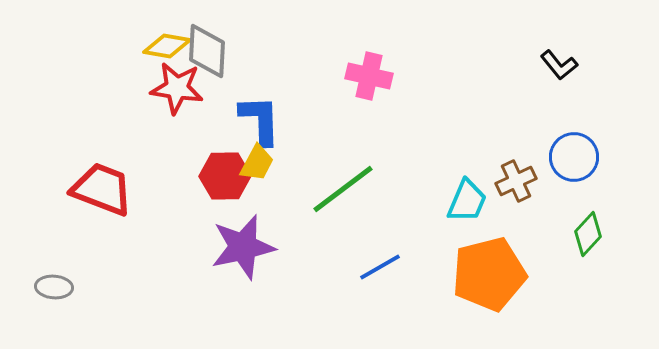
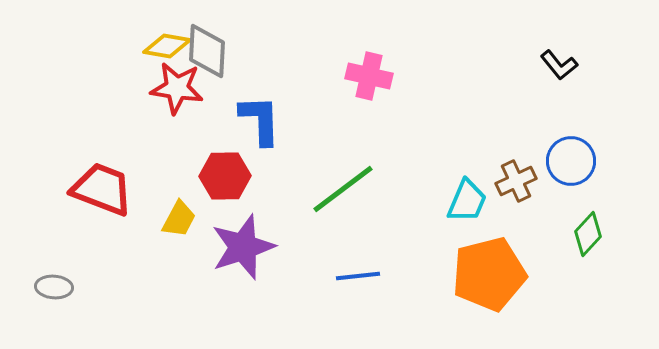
blue circle: moved 3 px left, 4 px down
yellow trapezoid: moved 78 px left, 56 px down
purple star: rotated 6 degrees counterclockwise
blue line: moved 22 px left, 9 px down; rotated 24 degrees clockwise
